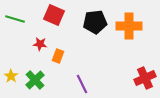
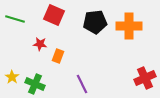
yellow star: moved 1 px right, 1 px down
green cross: moved 4 px down; rotated 24 degrees counterclockwise
